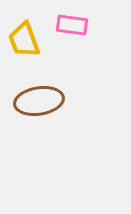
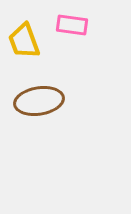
yellow trapezoid: moved 1 px down
